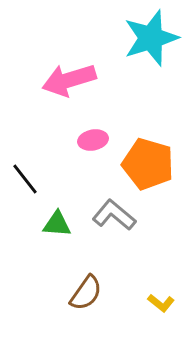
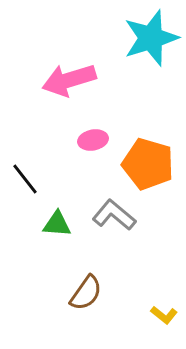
yellow L-shape: moved 3 px right, 12 px down
